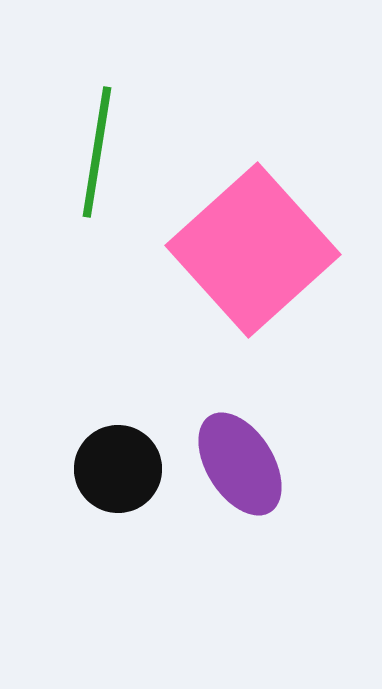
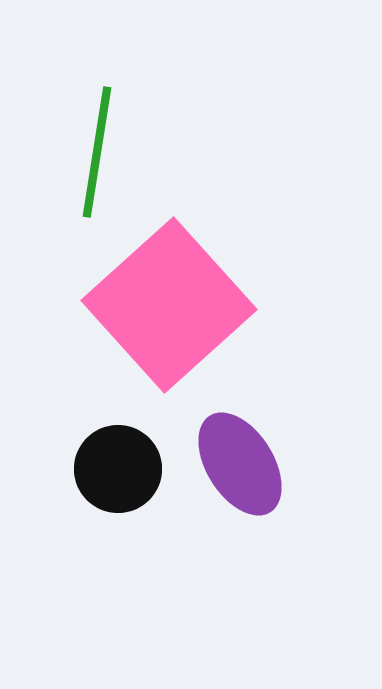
pink square: moved 84 px left, 55 px down
